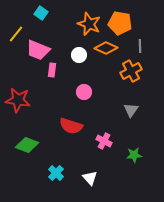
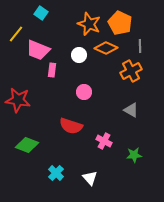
orange pentagon: rotated 15 degrees clockwise
gray triangle: rotated 35 degrees counterclockwise
